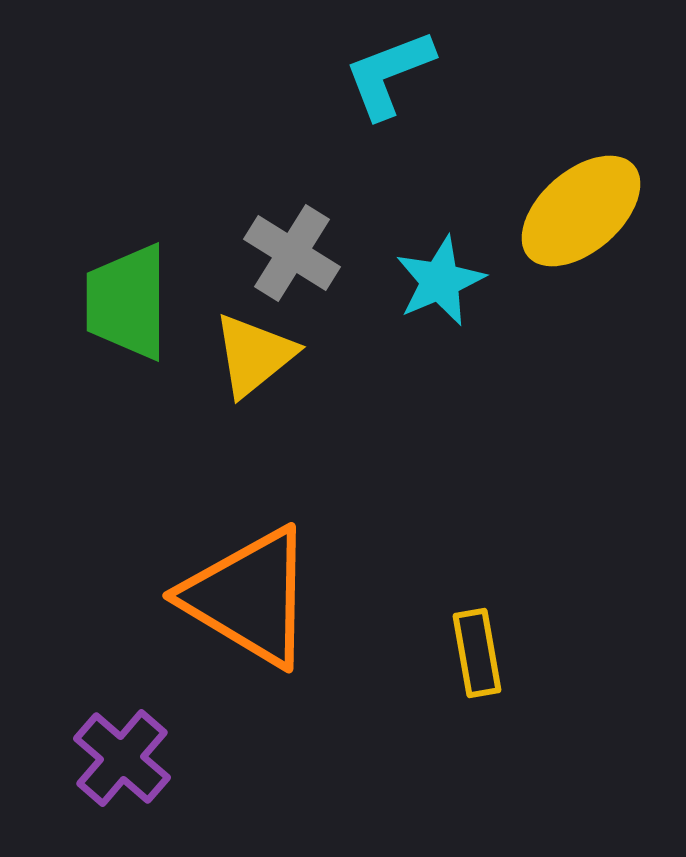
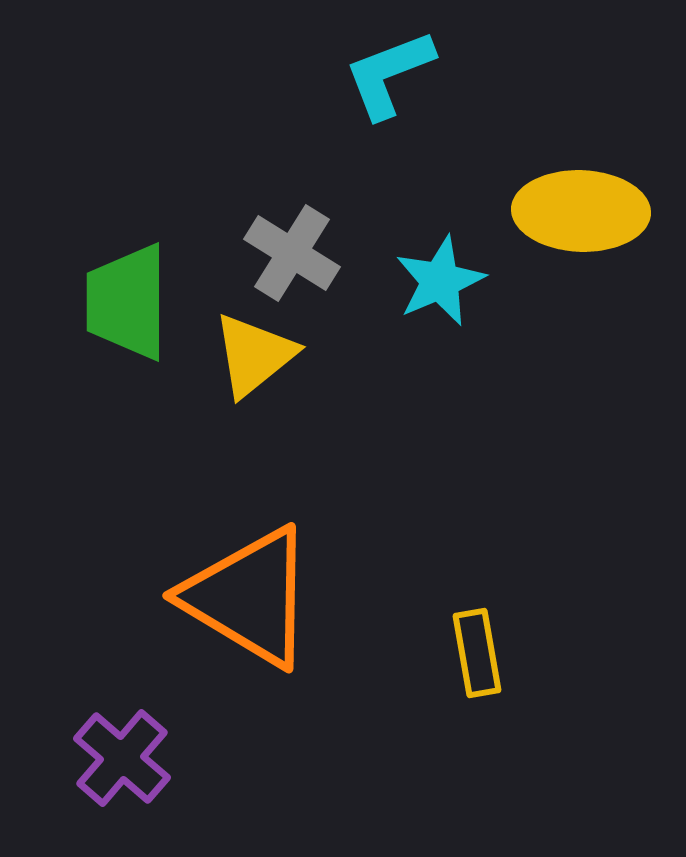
yellow ellipse: rotated 43 degrees clockwise
